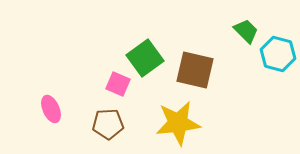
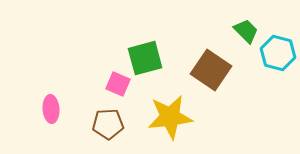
cyan hexagon: moved 1 px up
green square: rotated 21 degrees clockwise
brown square: moved 16 px right; rotated 21 degrees clockwise
pink ellipse: rotated 20 degrees clockwise
yellow star: moved 8 px left, 6 px up
